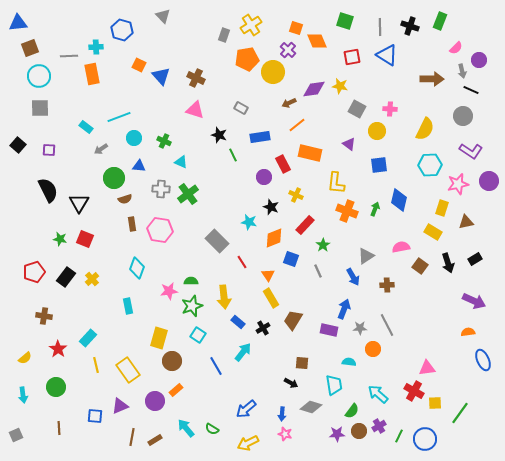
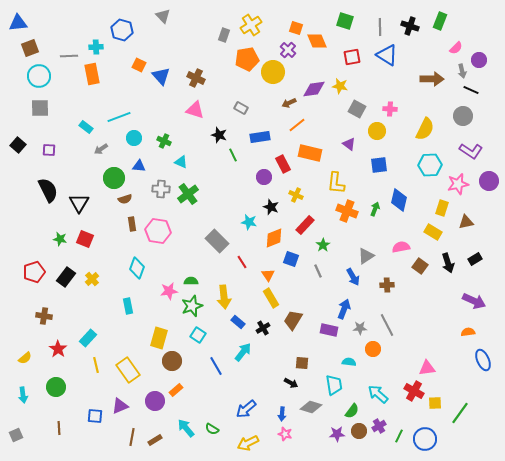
pink hexagon at (160, 230): moved 2 px left, 1 px down
